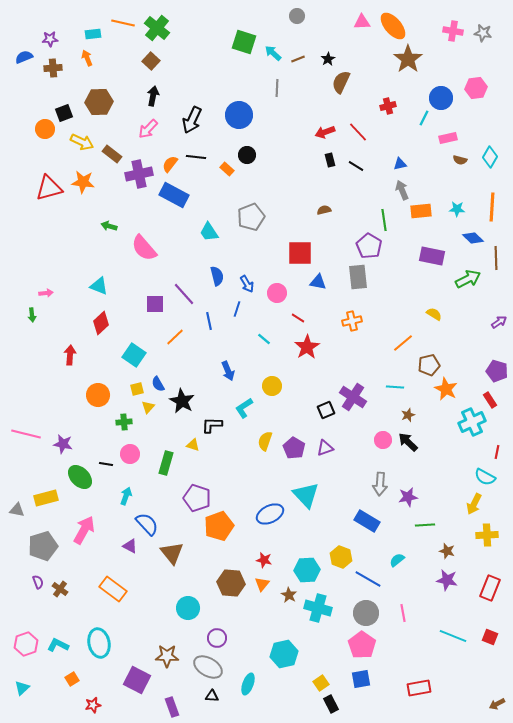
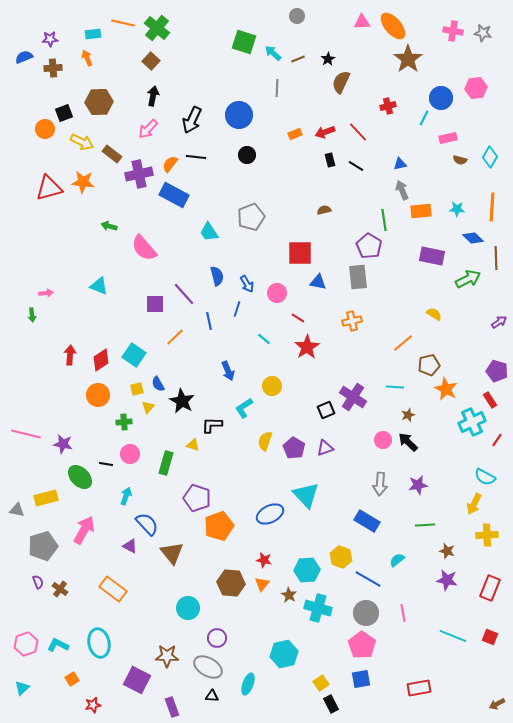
orange rectangle at (227, 169): moved 68 px right, 35 px up; rotated 64 degrees counterclockwise
red diamond at (101, 323): moved 37 px down; rotated 10 degrees clockwise
red line at (497, 452): moved 12 px up; rotated 24 degrees clockwise
purple star at (408, 497): moved 10 px right, 12 px up
